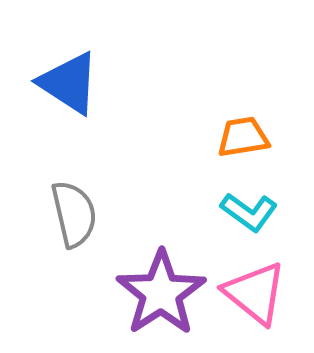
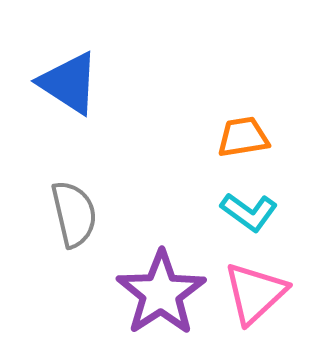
pink triangle: rotated 38 degrees clockwise
